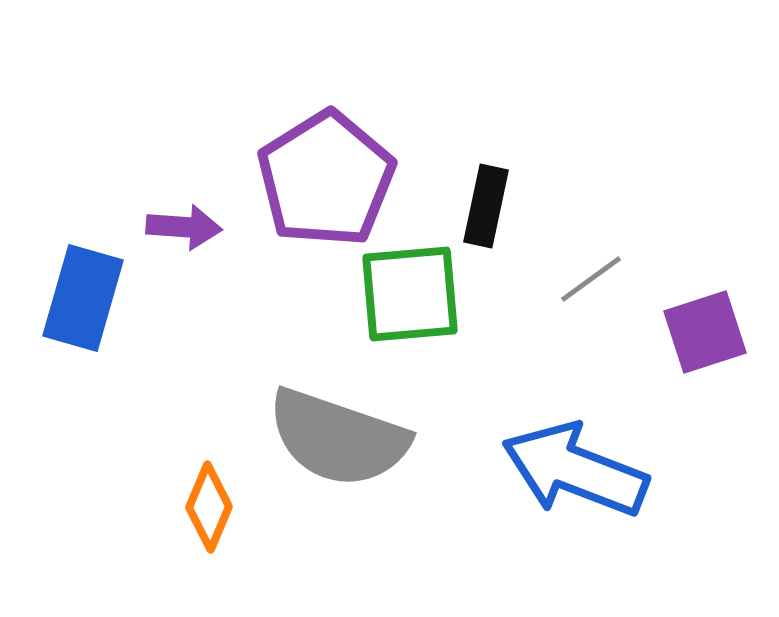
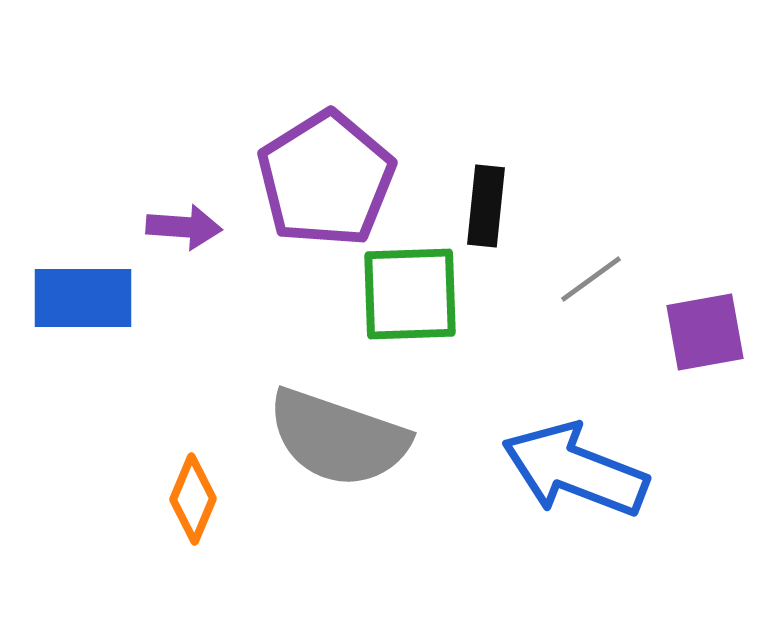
black rectangle: rotated 6 degrees counterclockwise
green square: rotated 3 degrees clockwise
blue rectangle: rotated 74 degrees clockwise
purple square: rotated 8 degrees clockwise
orange diamond: moved 16 px left, 8 px up
